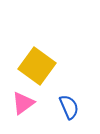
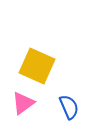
yellow square: rotated 12 degrees counterclockwise
